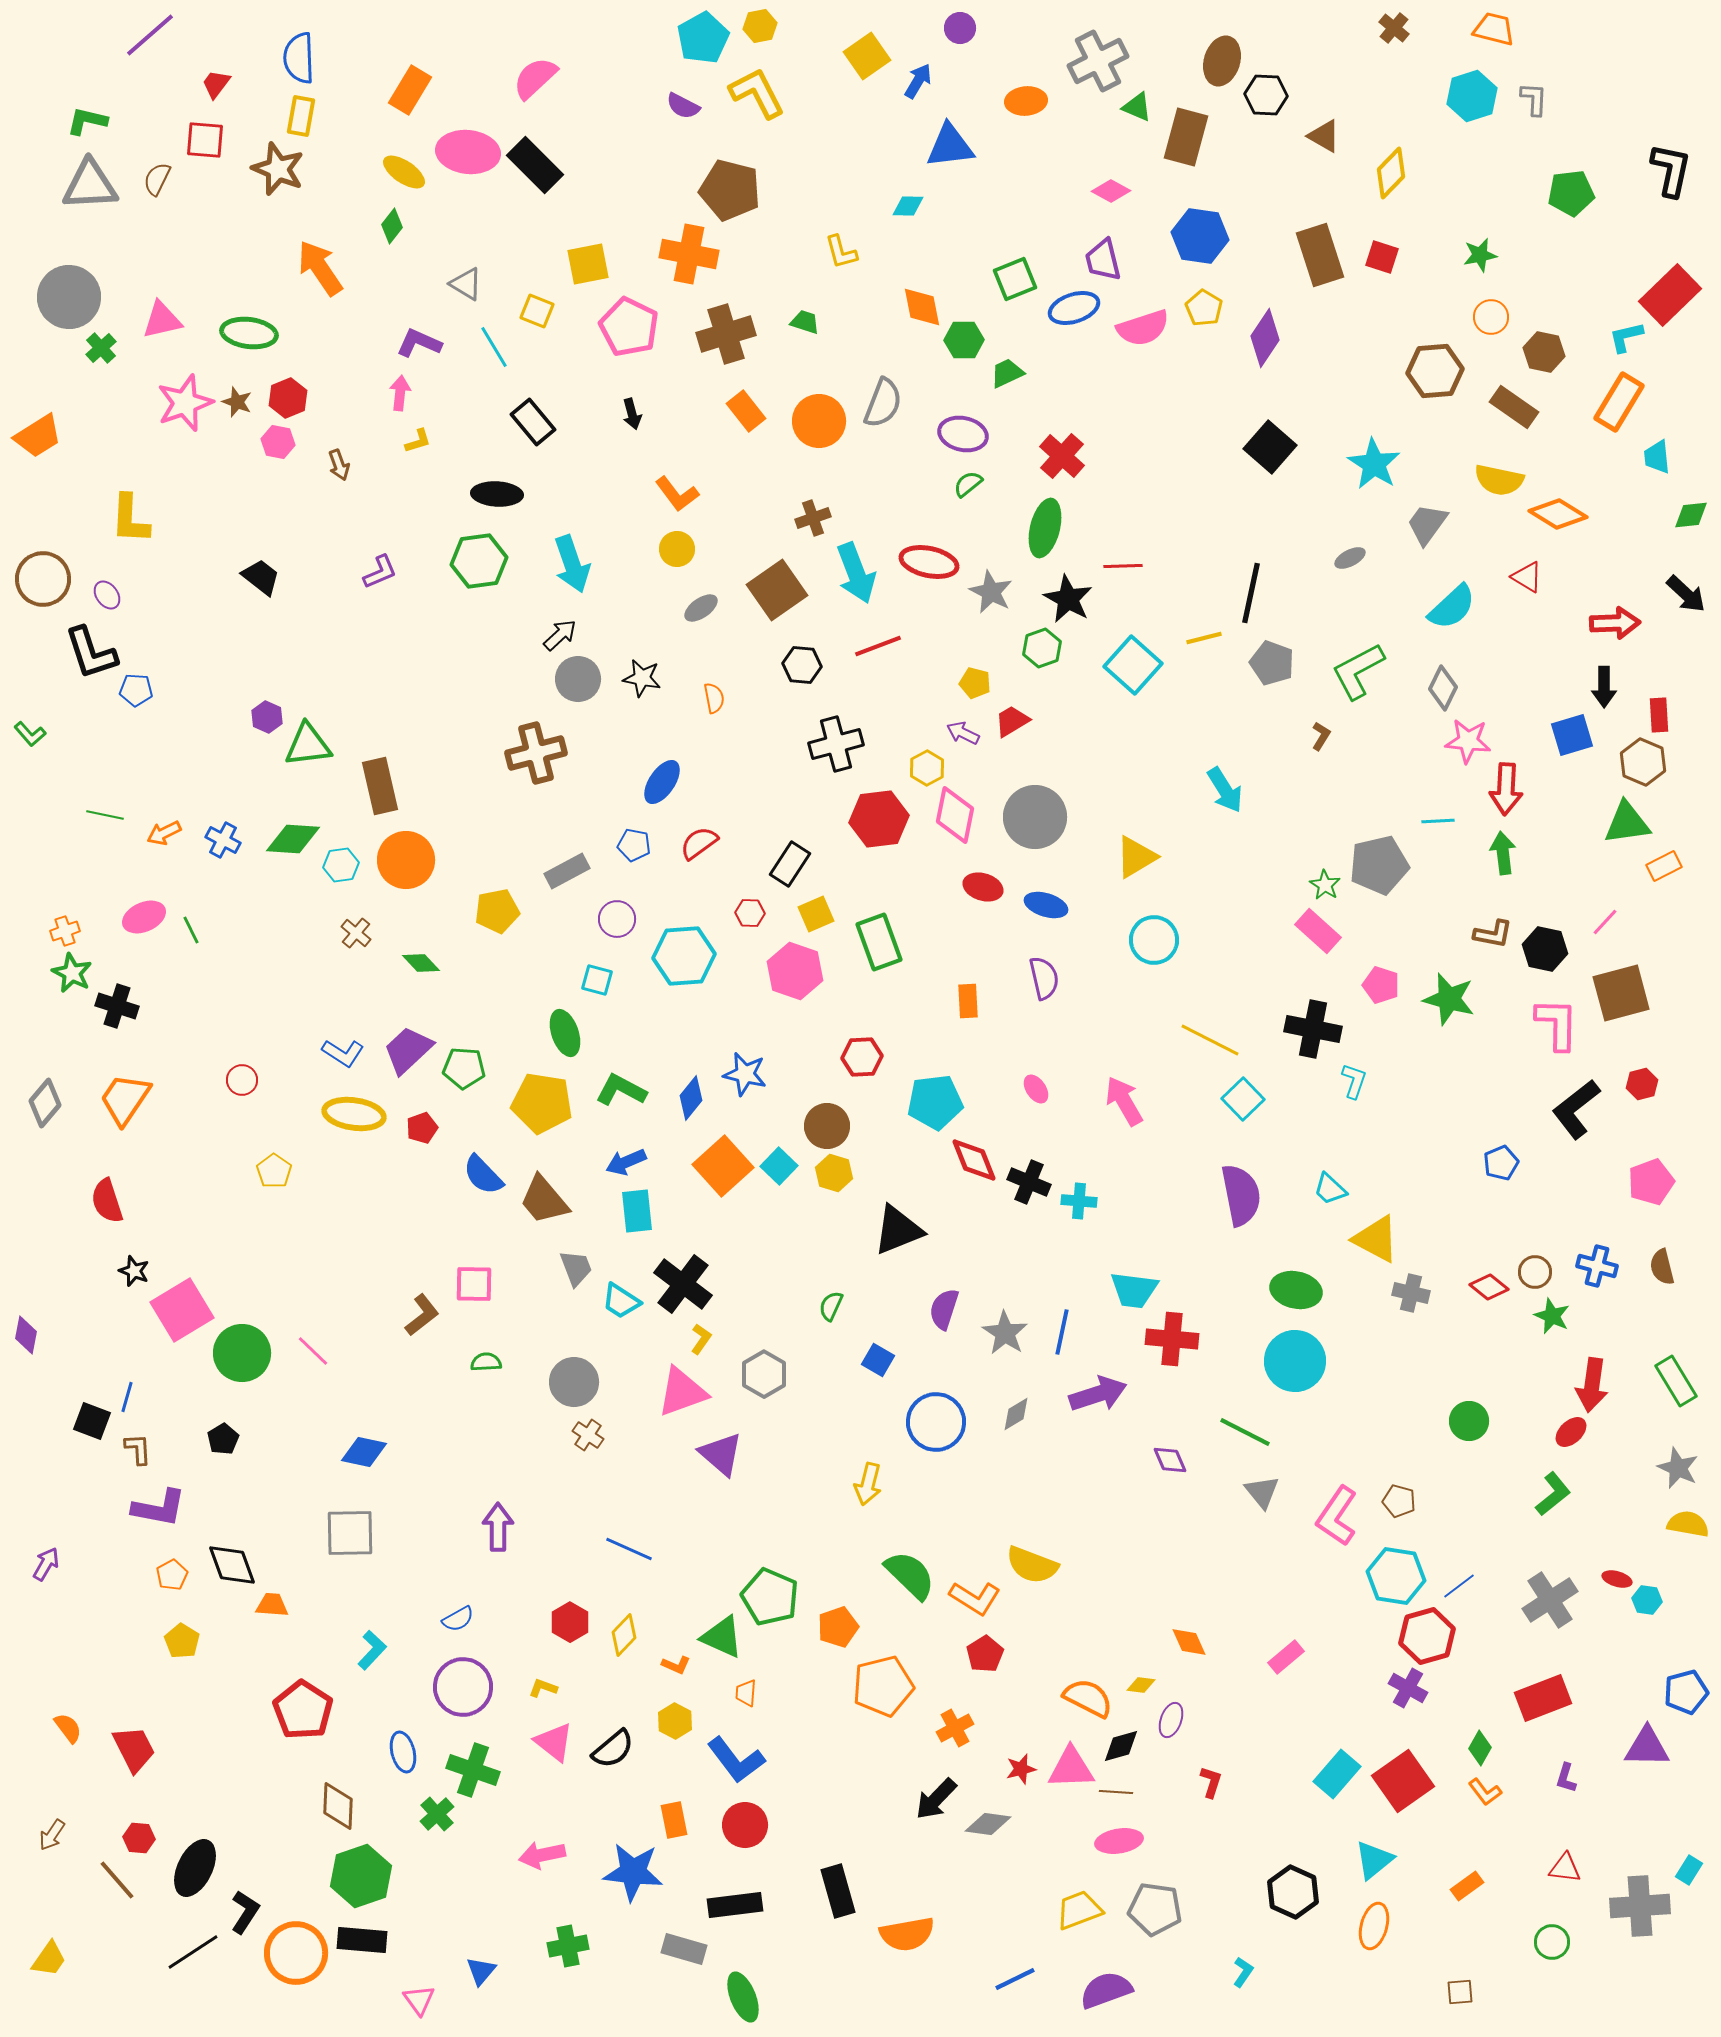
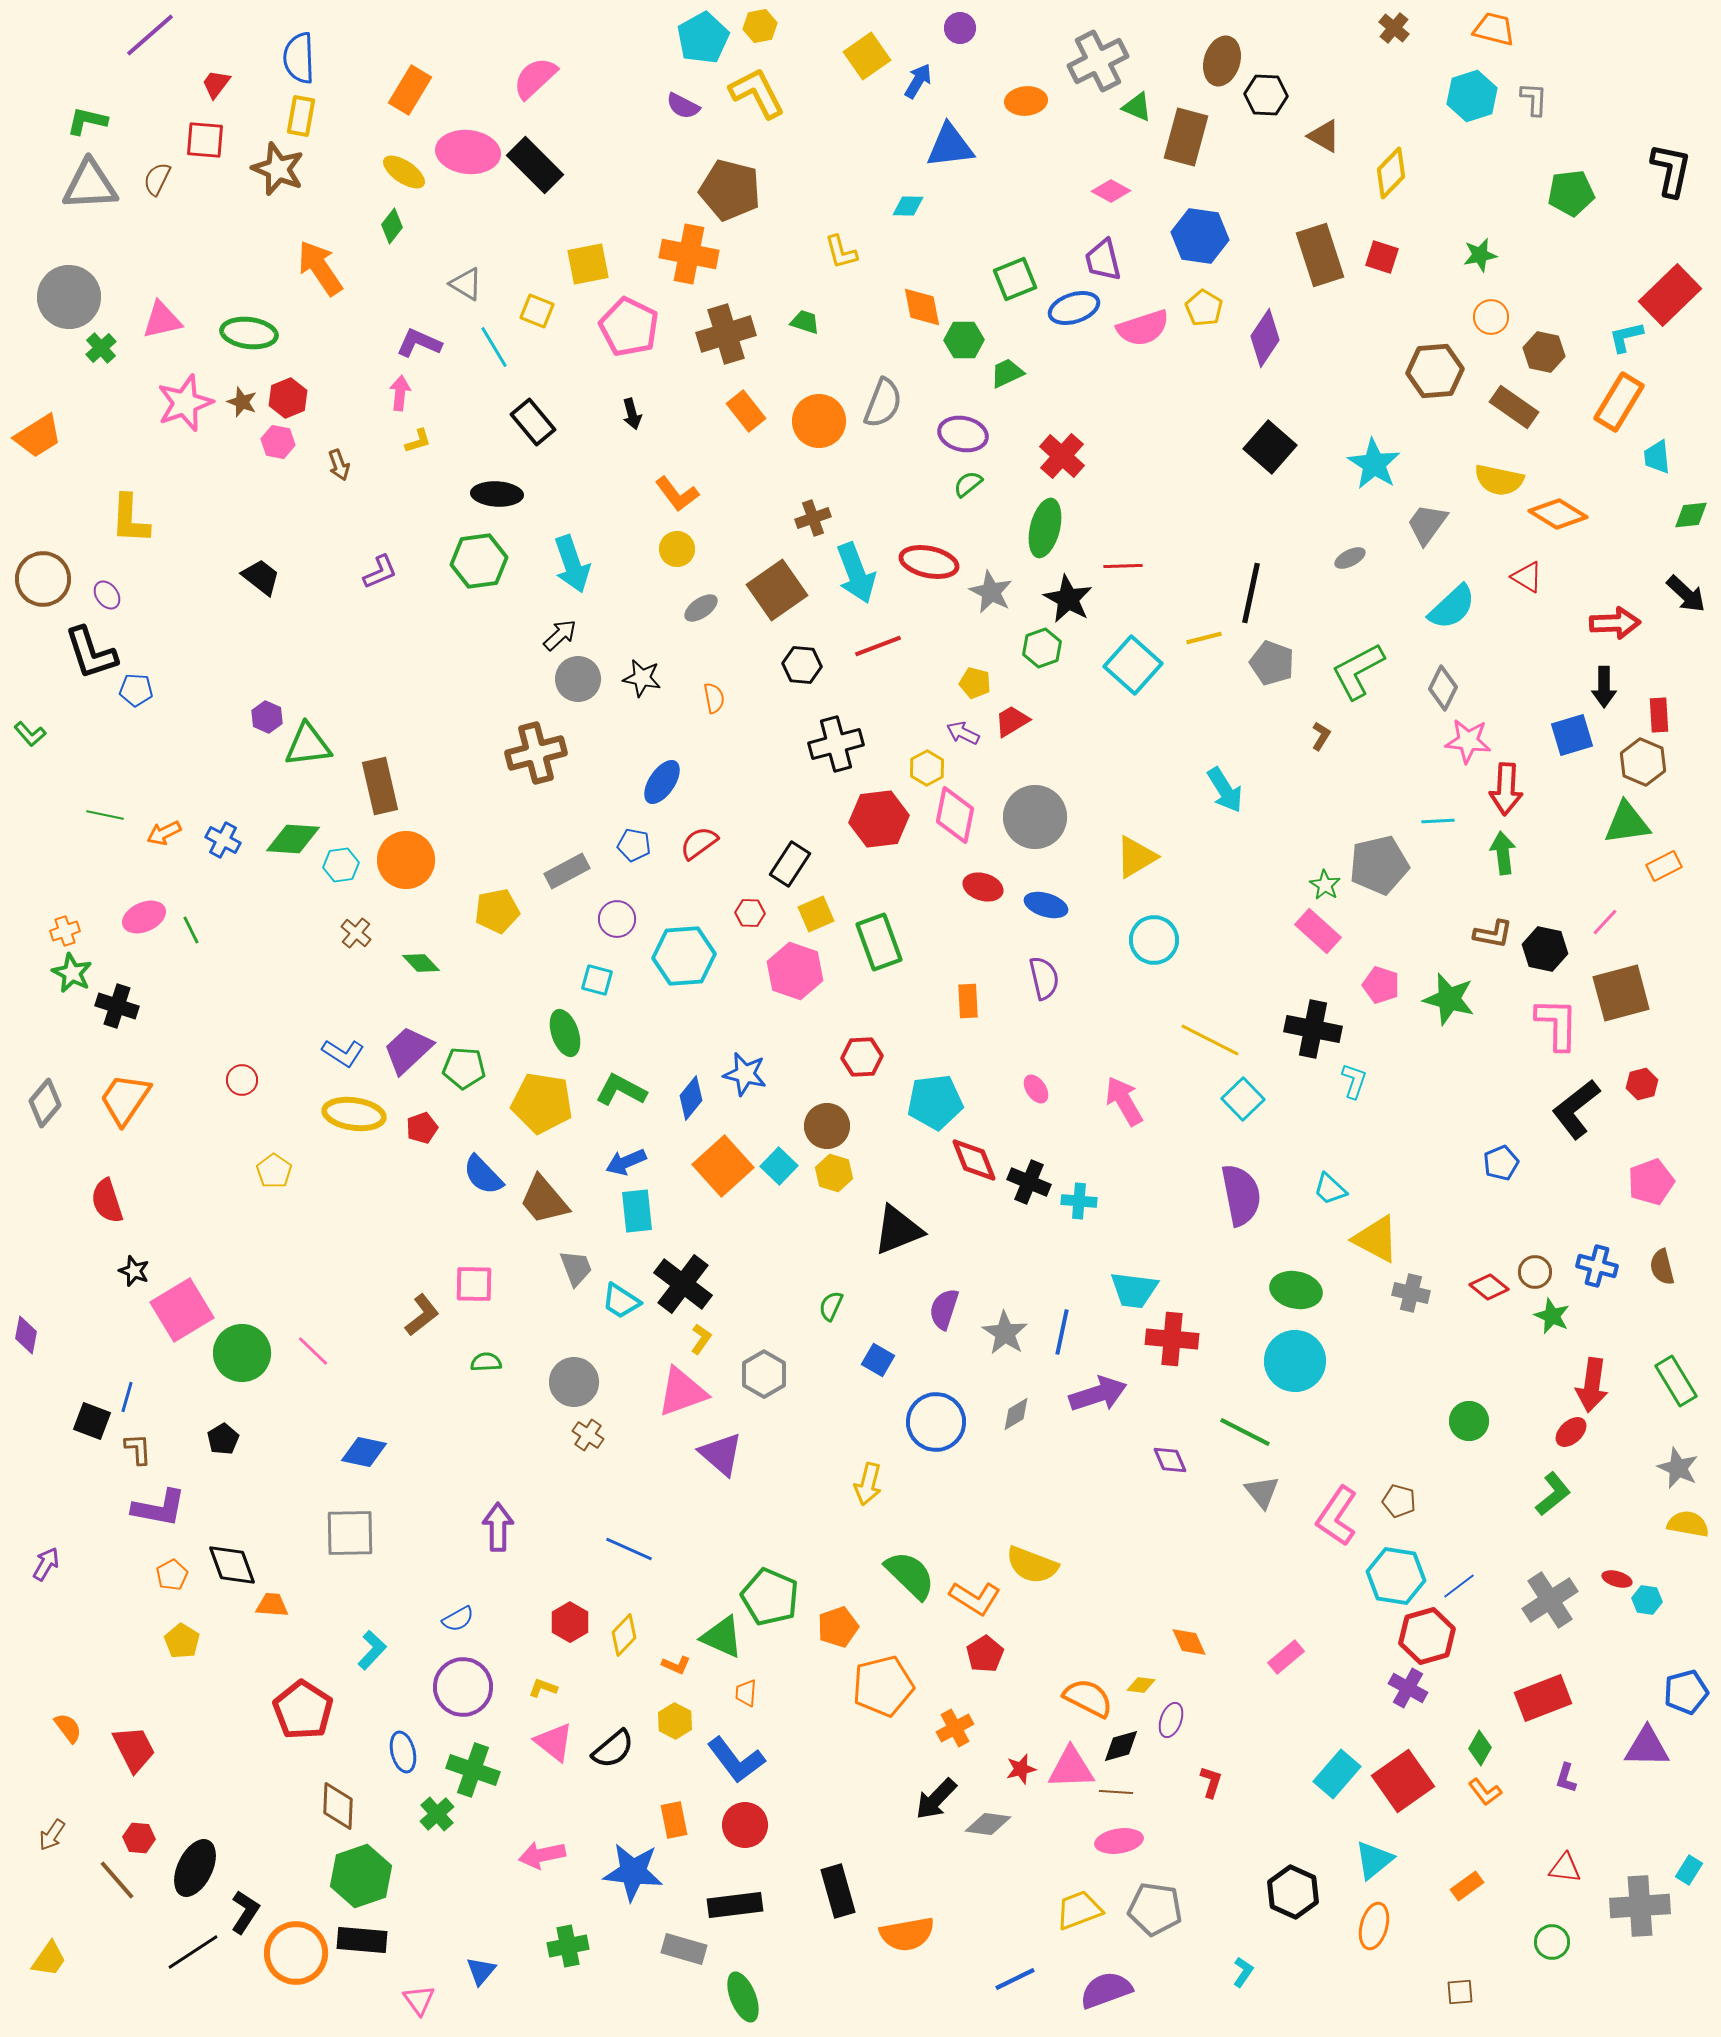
brown star at (237, 402): moved 5 px right
